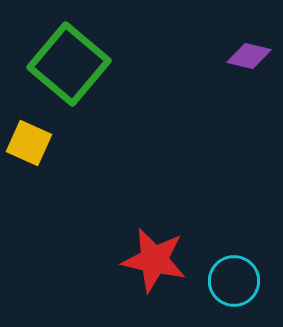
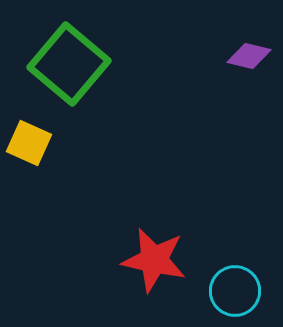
cyan circle: moved 1 px right, 10 px down
